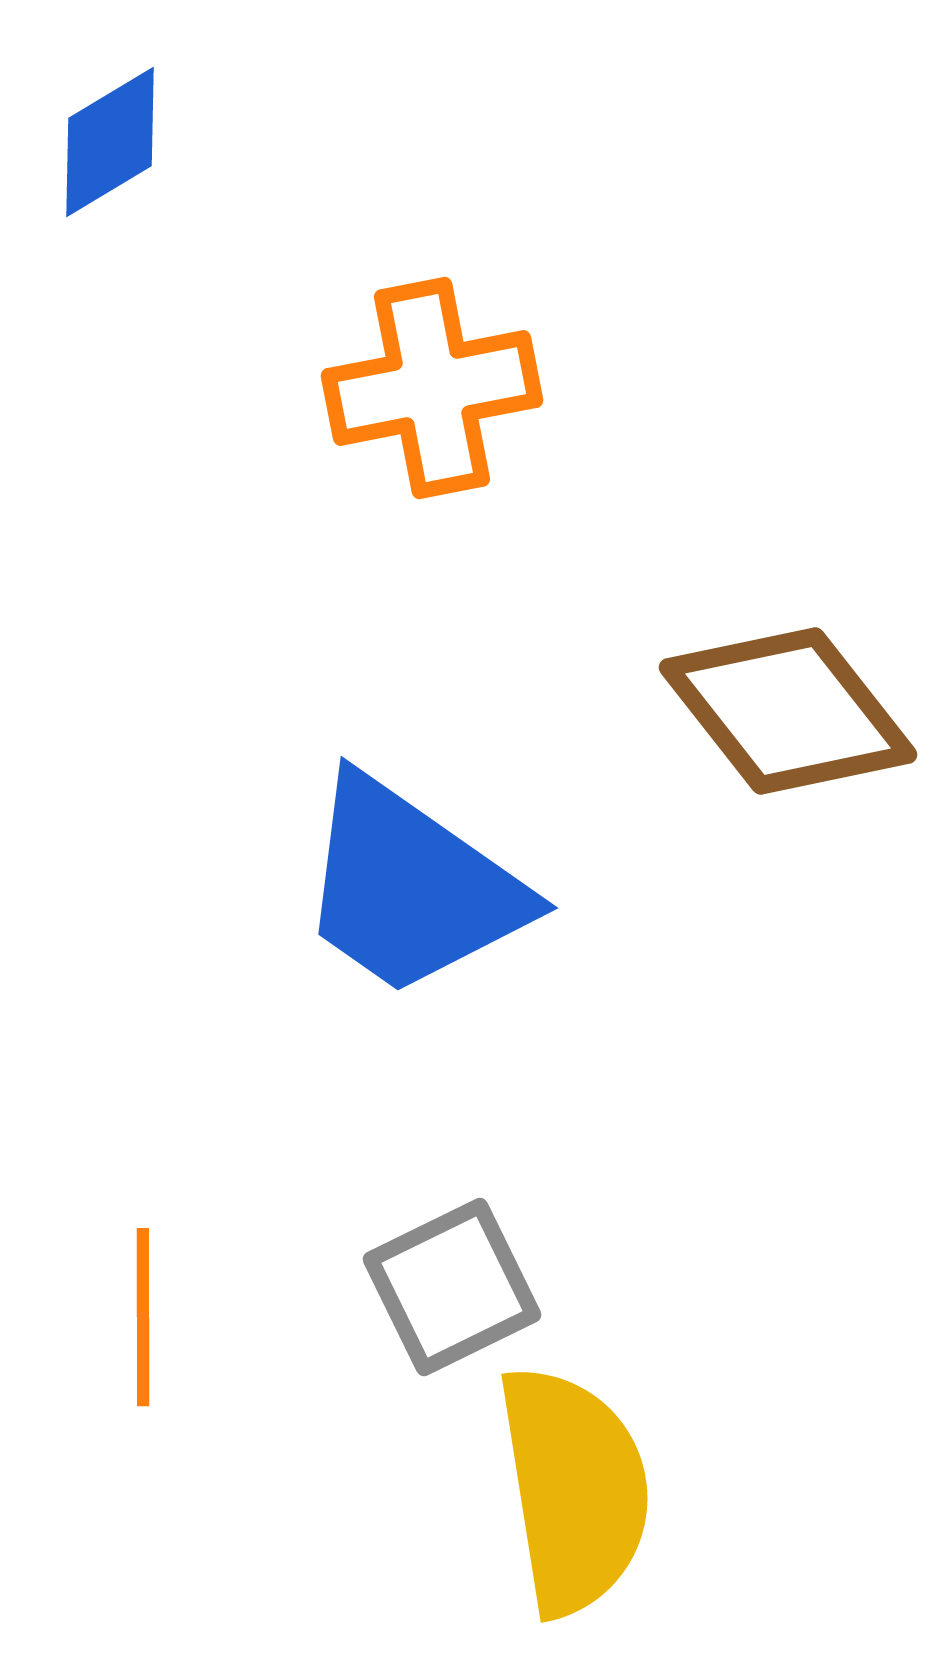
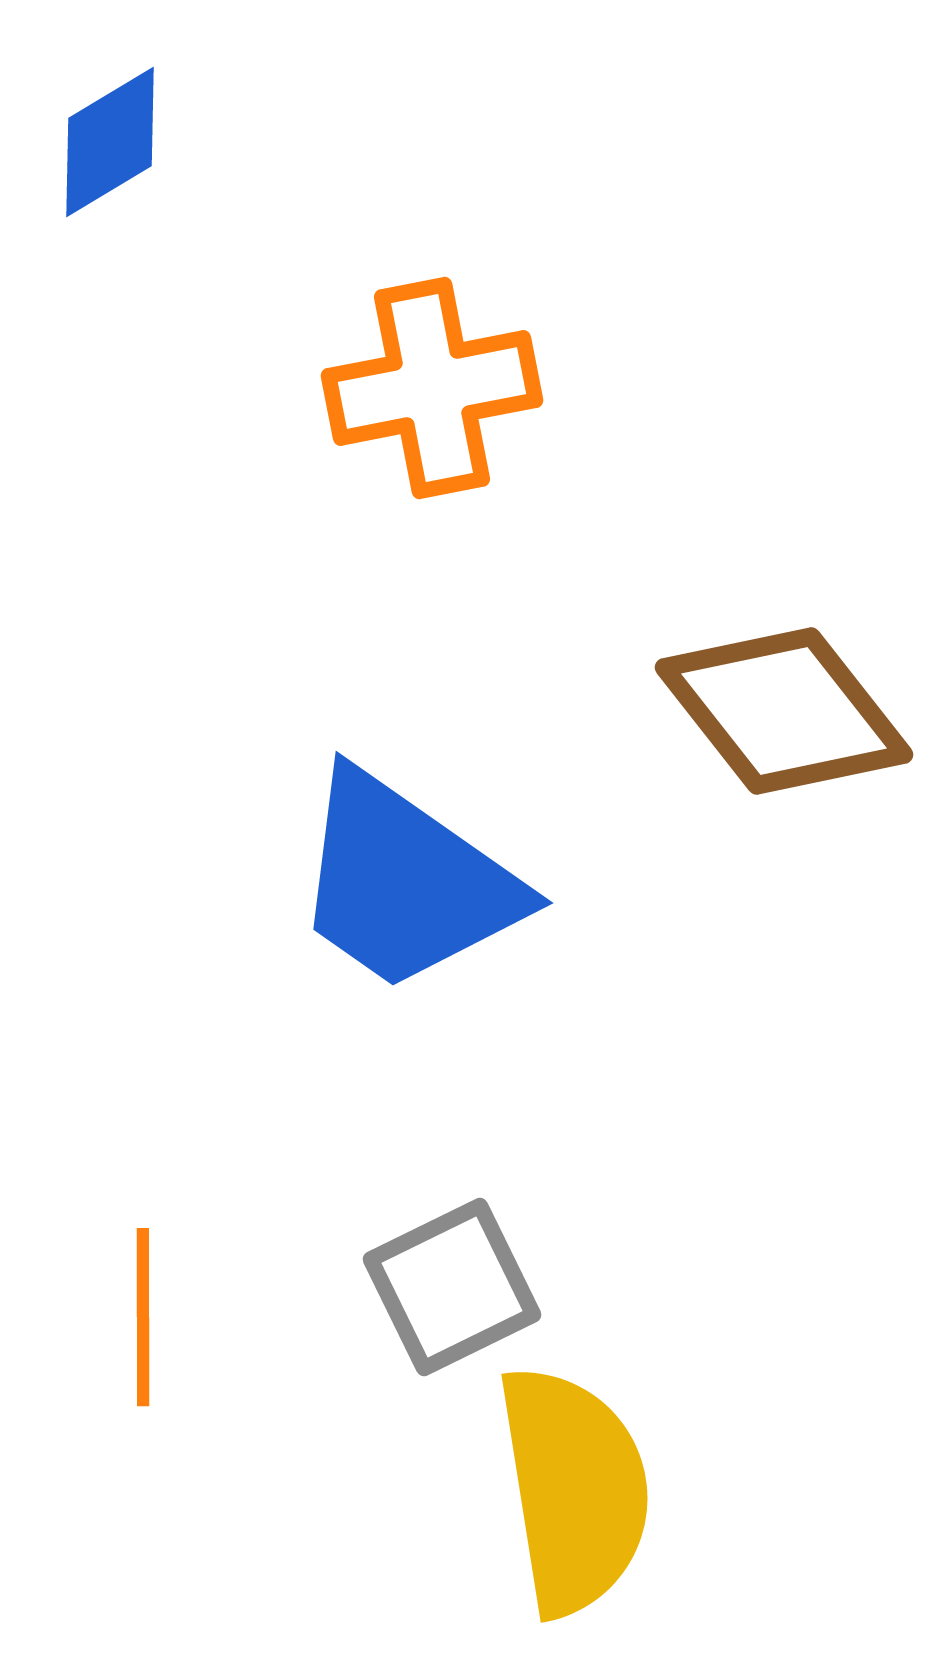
brown diamond: moved 4 px left
blue trapezoid: moved 5 px left, 5 px up
